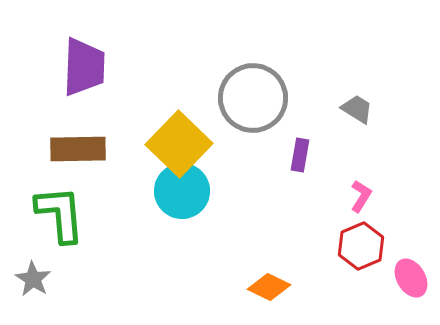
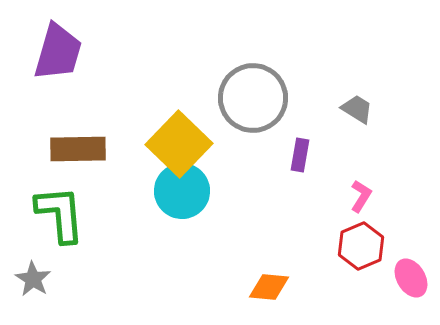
purple trapezoid: moved 26 px left, 15 px up; rotated 14 degrees clockwise
orange diamond: rotated 21 degrees counterclockwise
